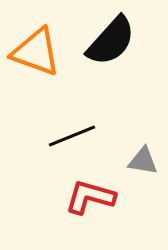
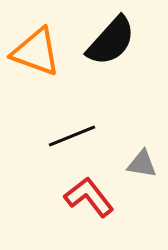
gray triangle: moved 1 px left, 3 px down
red L-shape: moved 1 px left; rotated 36 degrees clockwise
